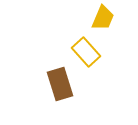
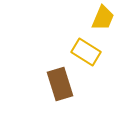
yellow rectangle: rotated 16 degrees counterclockwise
